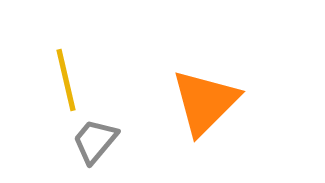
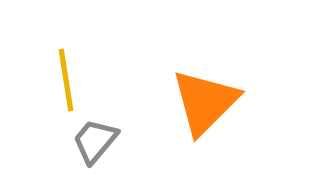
yellow line: rotated 4 degrees clockwise
